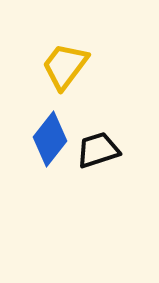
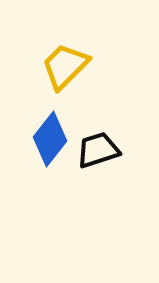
yellow trapezoid: rotated 8 degrees clockwise
